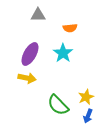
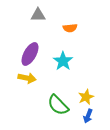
cyan star: moved 8 px down
